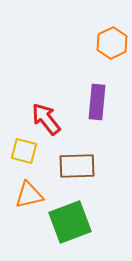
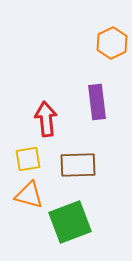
purple rectangle: rotated 12 degrees counterclockwise
red arrow: rotated 32 degrees clockwise
yellow square: moved 4 px right, 8 px down; rotated 24 degrees counterclockwise
brown rectangle: moved 1 px right, 1 px up
orange triangle: rotated 28 degrees clockwise
